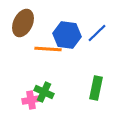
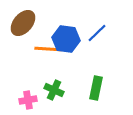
brown ellipse: rotated 16 degrees clockwise
blue hexagon: moved 1 px left, 4 px down
green cross: moved 10 px right, 2 px up
pink cross: moved 3 px left
